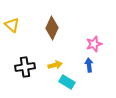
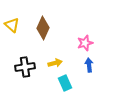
brown diamond: moved 9 px left
pink star: moved 9 px left, 1 px up
yellow arrow: moved 2 px up
cyan rectangle: moved 2 px left, 1 px down; rotated 35 degrees clockwise
